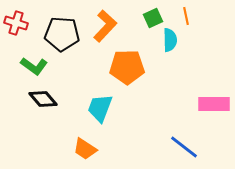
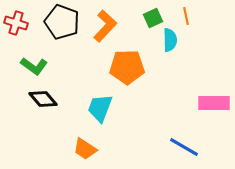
black pentagon: moved 12 px up; rotated 16 degrees clockwise
pink rectangle: moved 1 px up
blue line: rotated 8 degrees counterclockwise
